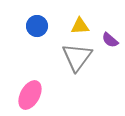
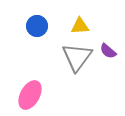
purple semicircle: moved 2 px left, 11 px down
